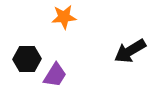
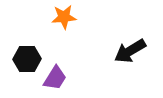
purple trapezoid: moved 3 px down
